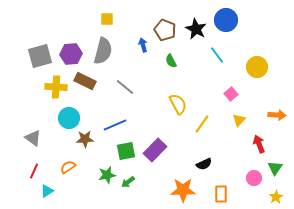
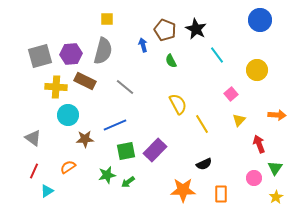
blue circle: moved 34 px right
yellow circle: moved 3 px down
cyan circle: moved 1 px left, 3 px up
yellow line: rotated 66 degrees counterclockwise
